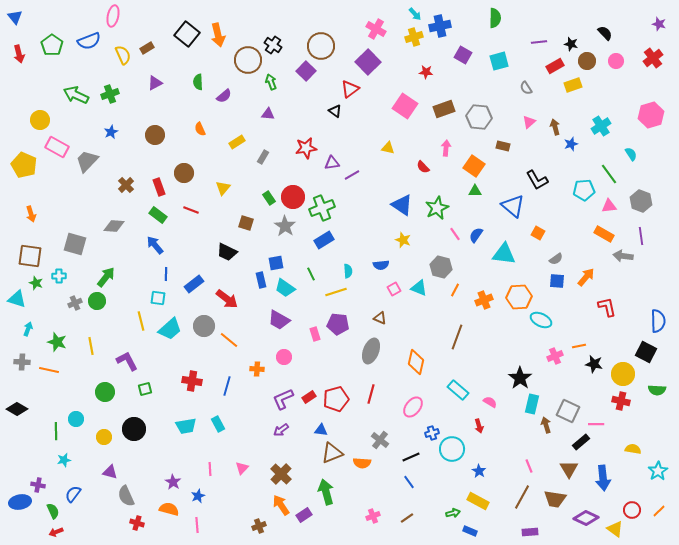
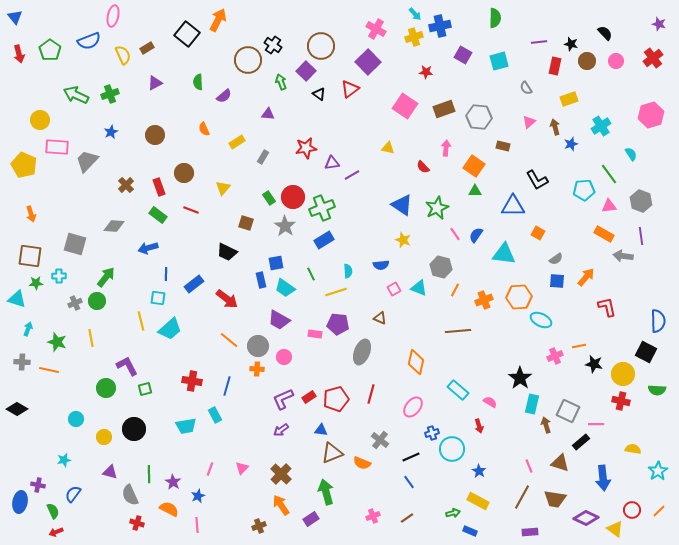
orange arrow at (218, 35): moved 15 px up; rotated 140 degrees counterclockwise
green pentagon at (52, 45): moved 2 px left, 5 px down
red rectangle at (555, 66): rotated 48 degrees counterclockwise
green arrow at (271, 82): moved 10 px right
yellow rectangle at (573, 85): moved 4 px left, 14 px down
black triangle at (335, 111): moved 16 px left, 17 px up
orange semicircle at (200, 129): moved 4 px right
pink rectangle at (57, 147): rotated 25 degrees counterclockwise
blue triangle at (513, 206): rotated 40 degrees counterclockwise
blue arrow at (155, 245): moved 7 px left, 3 px down; rotated 66 degrees counterclockwise
green star at (36, 283): rotated 24 degrees counterclockwise
gray circle at (204, 326): moved 54 px right, 20 px down
pink rectangle at (315, 334): rotated 64 degrees counterclockwise
brown line at (457, 337): moved 1 px right, 6 px up; rotated 65 degrees clockwise
yellow line at (91, 346): moved 8 px up
gray ellipse at (371, 351): moved 9 px left, 1 px down
purple L-shape at (127, 361): moved 5 px down
green circle at (105, 392): moved 1 px right, 4 px up
cyan rectangle at (218, 424): moved 3 px left, 9 px up
green line at (56, 431): moved 93 px right, 43 px down
orange semicircle at (362, 463): rotated 18 degrees clockwise
pink line at (210, 469): rotated 24 degrees clockwise
brown triangle at (569, 469): moved 9 px left, 6 px up; rotated 42 degrees counterclockwise
gray semicircle at (126, 496): moved 4 px right, 1 px up
blue ellipse at (20, 502): rotated 70 degrees counterclockwise
orange semicircle at (169, 509): rotated 12 degrees clockwise
purple rectangle at (304, 515): moved 7 px right, 4 px down
